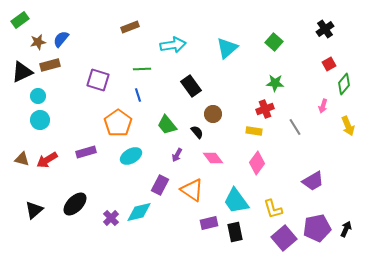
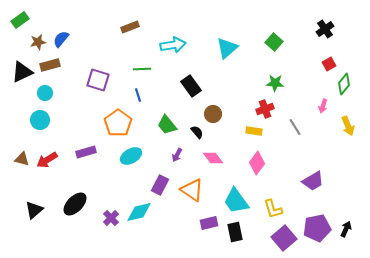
cyan circle at (38, 96): moved 7 px right, 3 px up
